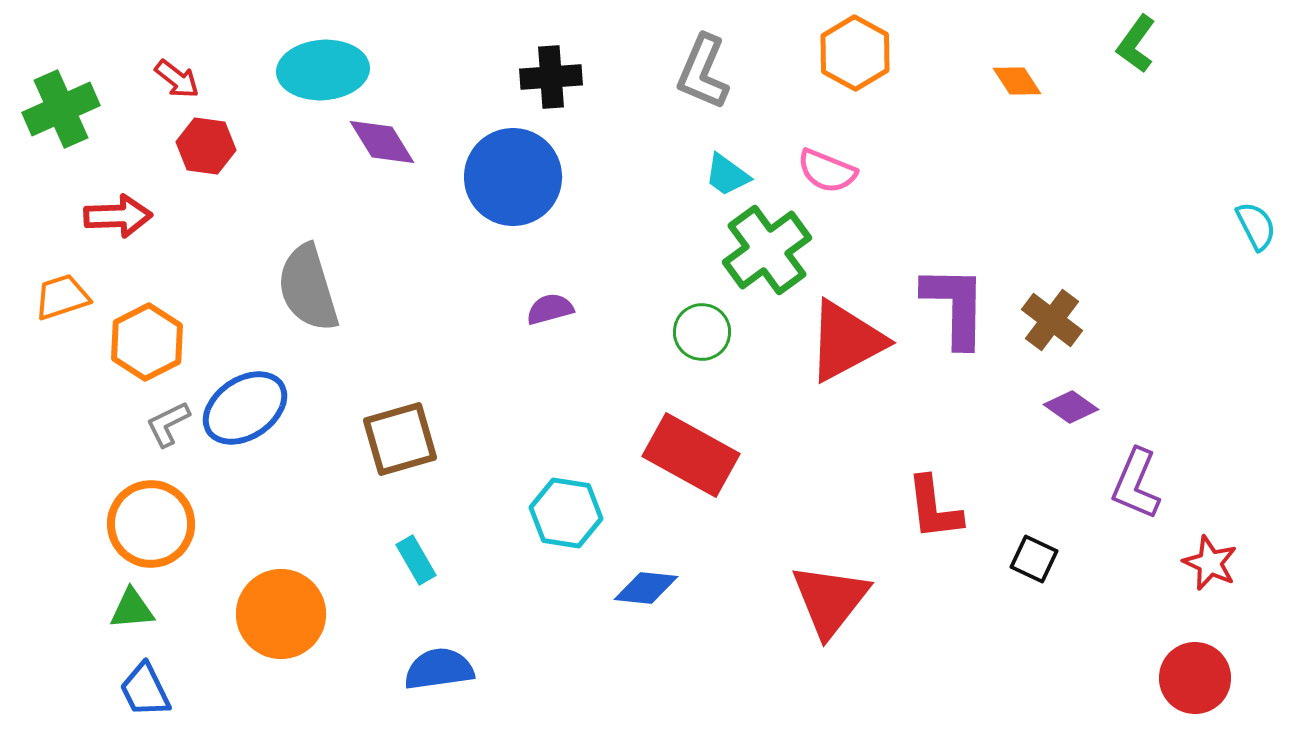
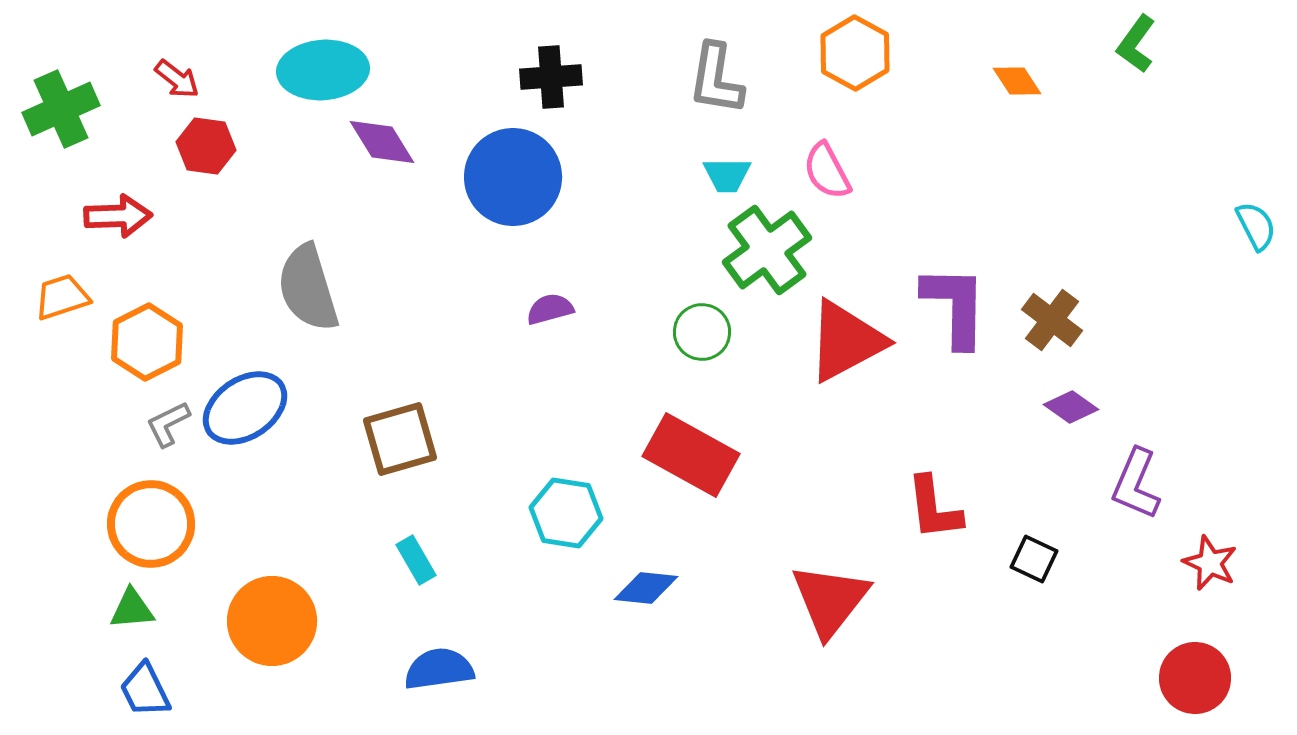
gray L-shape at (703, 72): moved 13 px right, 7 px down; rotated 14 degrees counterclockwise
pink semicircle at (827, 171): rotated 40 degrees clockwise
cyan trapezoid at (727, 175): rotated 36 degrees counterclockwise
orange circle at (281, 614): moved 9 px left, 7 px down
